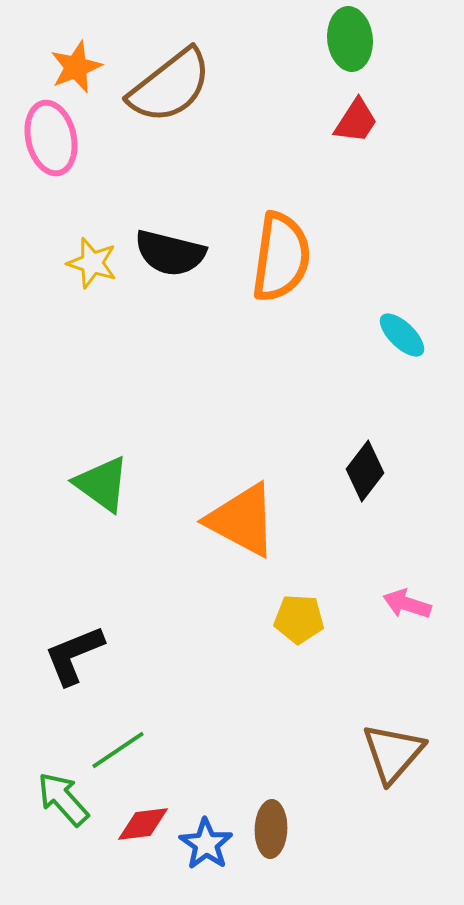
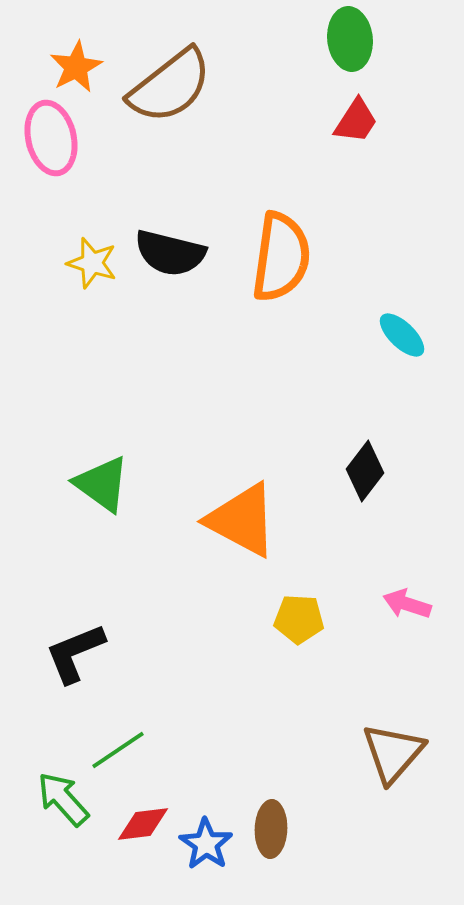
orange star: rotated 6 degrees counterclockwise
black L-shape: moved 1 px right, 2 px up
